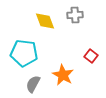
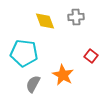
gray cross: moved 1 px right, 2 px down
